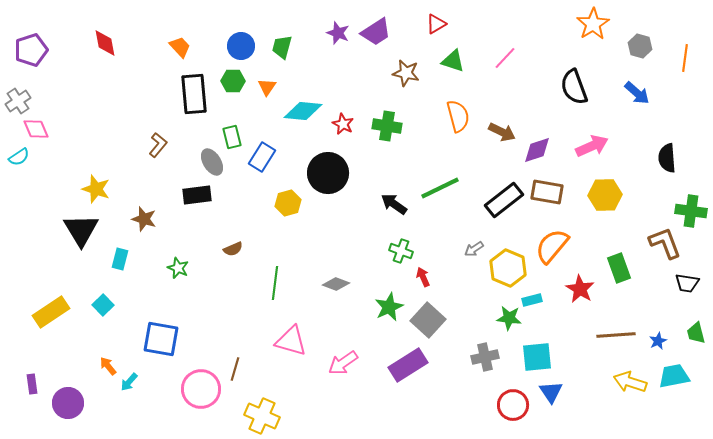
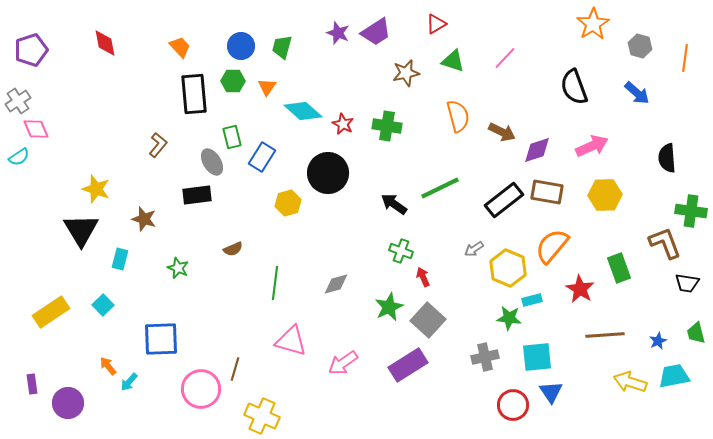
brown star at (406, 73): rotated 24 degrees counterclockwise
cyan diamond at (303, 111): rotated 36 degrees clockwise
gray diamond at (336, 284): rotated 36 degrees counterclockwise
brown line at (616, 335): moved 11 px left
blue square at (161, 339): rotated 12 degrees counterclockwise
